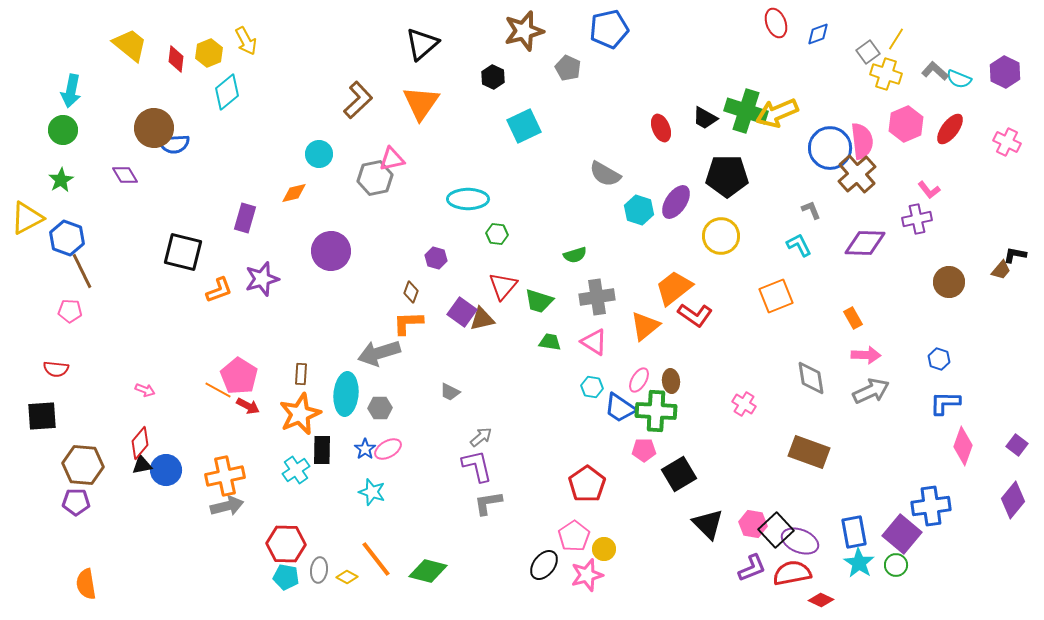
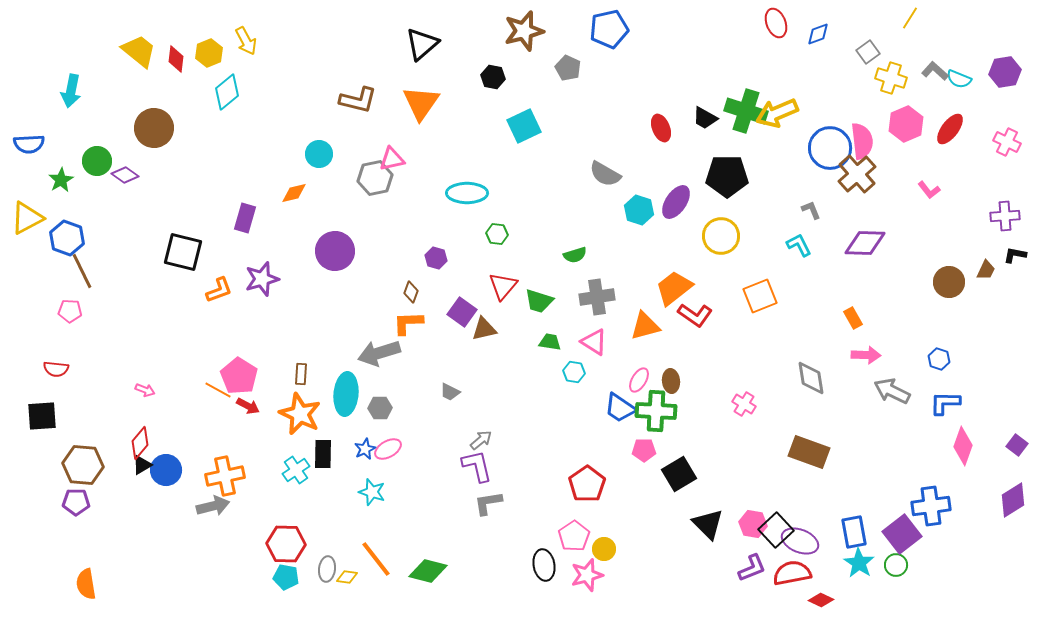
yellow line at (896, 39): moved 14 px right, 21 px up
yellow trapezoid at (130, 45): moved 9 px right, 6 px down
purple hexagon at (1005, 72): rotated 24 degrees clockwise
yellow cross at (886, 74): moved 5 px right, 4 px down
black hexagon at (493, 77): rotated 15 degrees counterclockwise
brown L-shape at (358, 100): rotated 57 degrees clockwise
green circle at (63, 130): moved 34 px right, 31 px down
blue semicircle at (174, 144): moved 145 px left
purple diamond at (125, 175): rotated 24 degrees counterclockwise
cyan ellipse at (468, 199): moved 1 px left, 6 px up
purple cross at (917, 219): moved 88 px right, 3 px up; rotated 8 degrees clockwise
purple circle at (331, 251): moved 4 px right
brown trapezoid at (1001, 270): moved 15 px left; rotated 15 degrees counterclockwise
orange square at (776, 296): moved 16 px left
brown triangle at (482, 319): moved 2 px right, 10 px down
orange triangle at (645, 326): rotated 24 degrees clockwise
cyan hexagon at (592, 387): moved 18 px left, 15 px up
gray arrow at (871, 391): moved 21 px right; rotated 129 degrees counterclockwise
orange star at (300, 414): rotated 24 degrees counterclockwise
gray arrow at (481, 437): moved 3 px down
blue star at (365, 449): rotated 10 degrees clockwise
black rectangle at (322, 450): moved 1 px right, 4 px down
black triangle at (142, 465): rotated 20 degrees counterclockwise
purple diamond at (1013, 500): rotated 18 degrees clockwise
gray arrow at (227, 506): moved 14 px left
purple square at (902, 534): rotated 12 degrees clockwise
black ellipse at (544, 565): rotated 48 degrees counterclockwise
gray ellipse at (319, 570): moved 8 px right, 1 px up
yellow diamond at (347, 577): rotated 20 degrees counterclockwise
